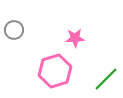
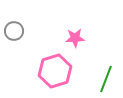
gray circle: moved 1 px down
green line: rotated 24 degrees counterclockwise
